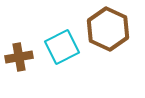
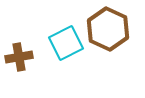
cyan square: moved 4 px right, 4 px up
